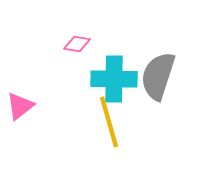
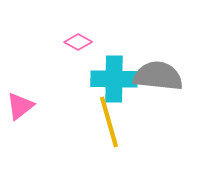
pink diamond: moved 1 px right, 2 px up; rotated 20 degrees clockwise
gray semicircle: rotated 78 degrees clockwise
